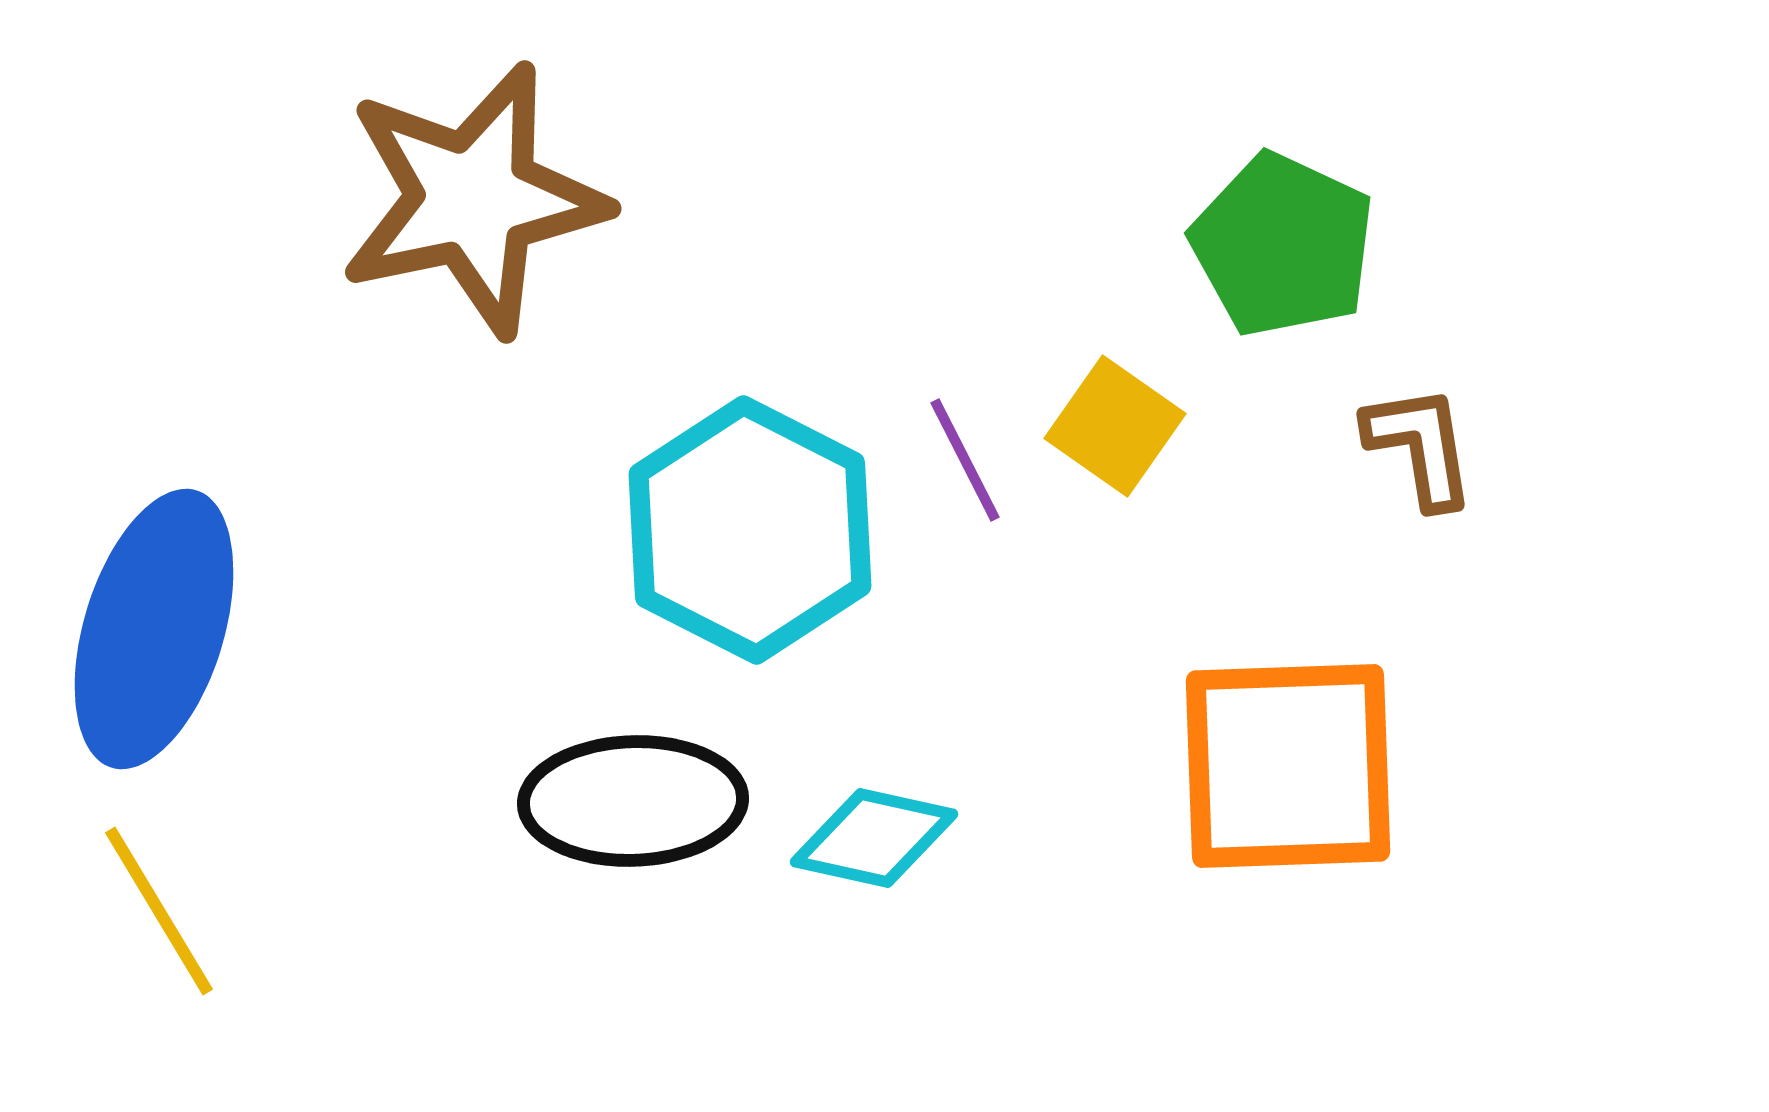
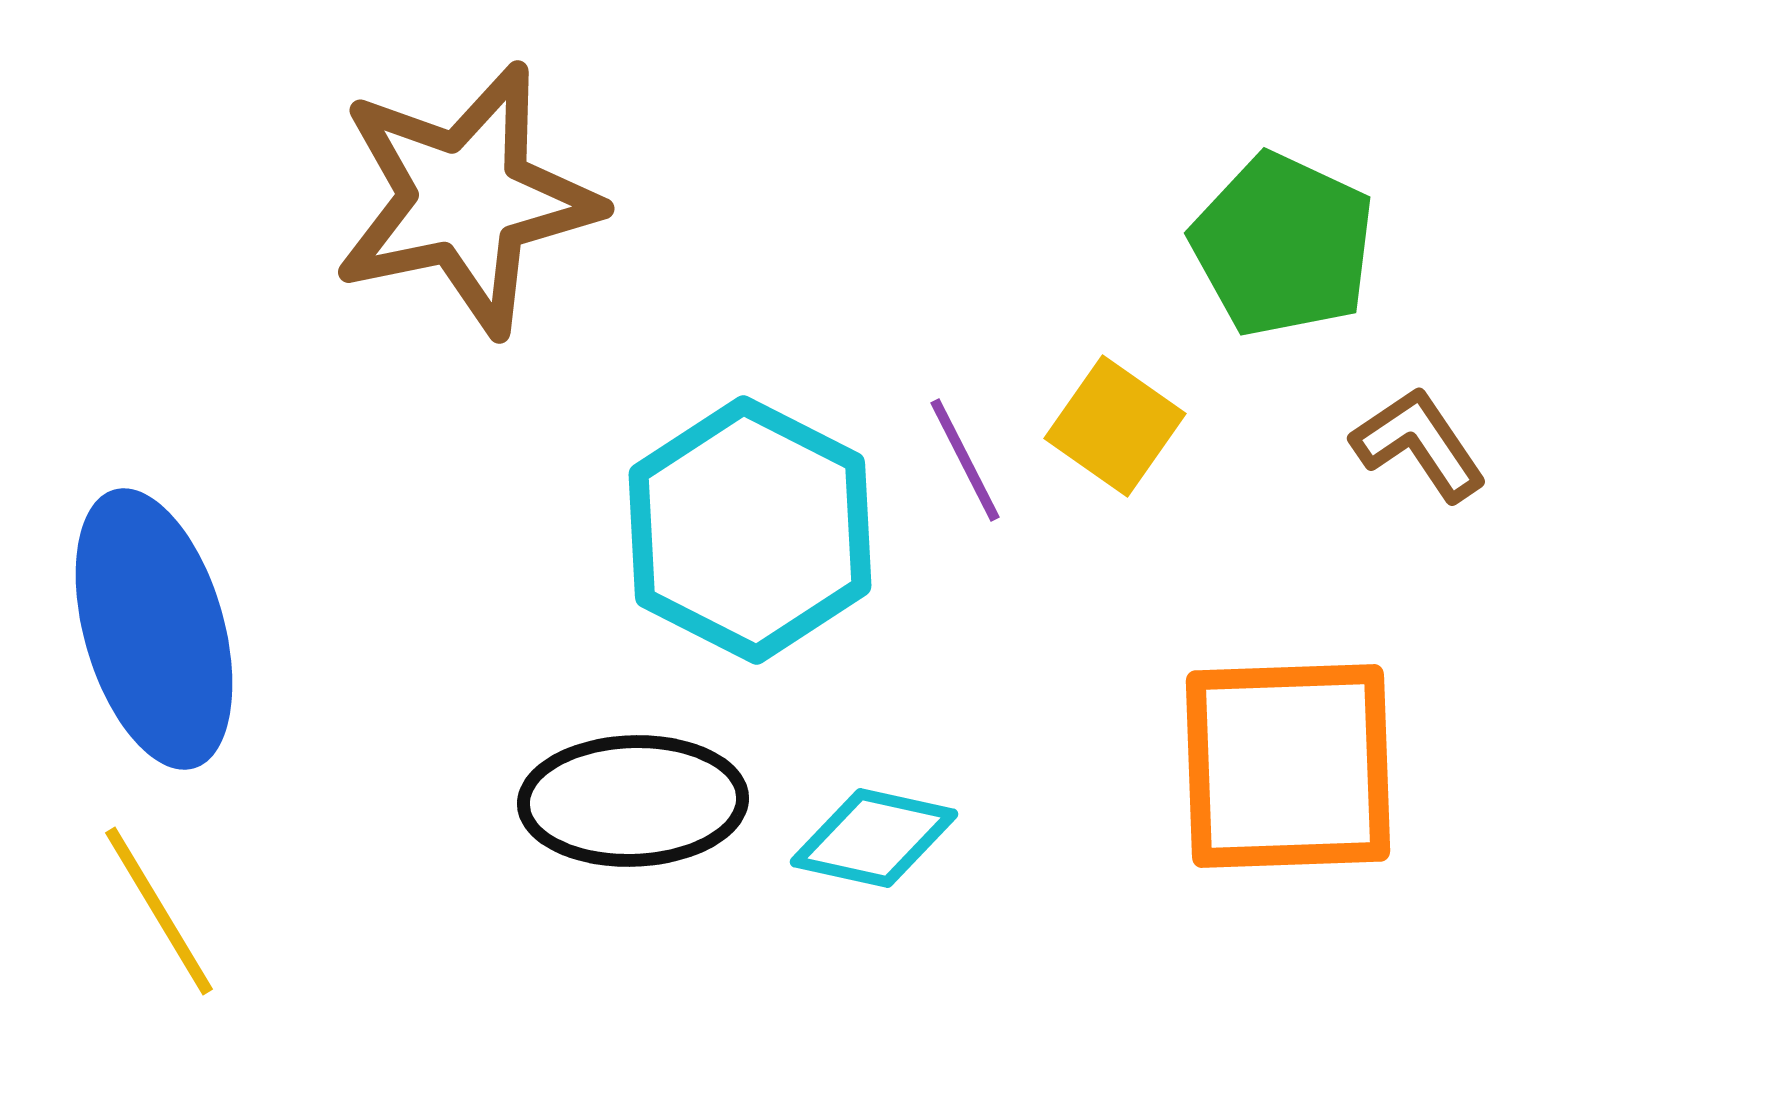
brown star: moved 7 px left
brown L-shape: moved 1 px left, 2 px up; rotated 25 degrees counterclockwise
blue ellipse: rotated 33 degrees counterclockwise
